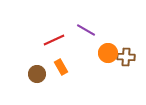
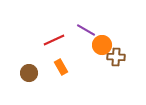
orange circle: moved 6 px left, 8 px up
brown cross: moved 10 px left
brown circle: moved 8 px left, 1 px up
